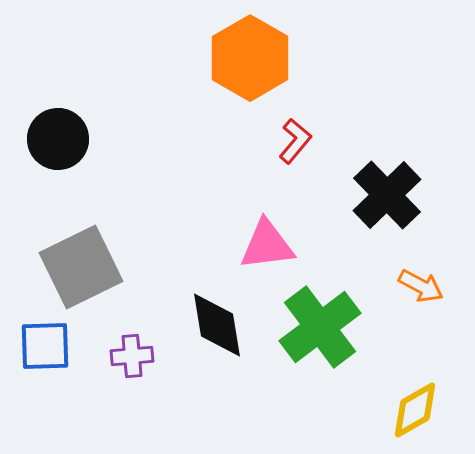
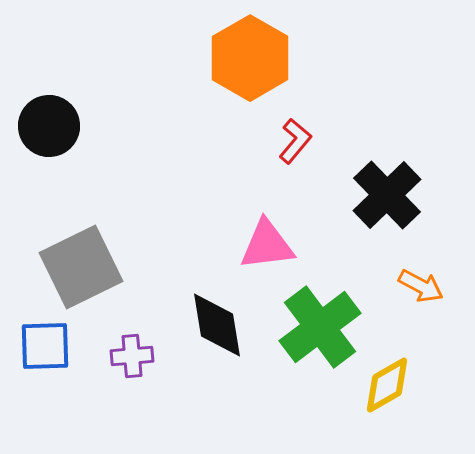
black circle: moved 9 px left, 13 px up
yellow diamond: moved 28 px left, 25 px up
